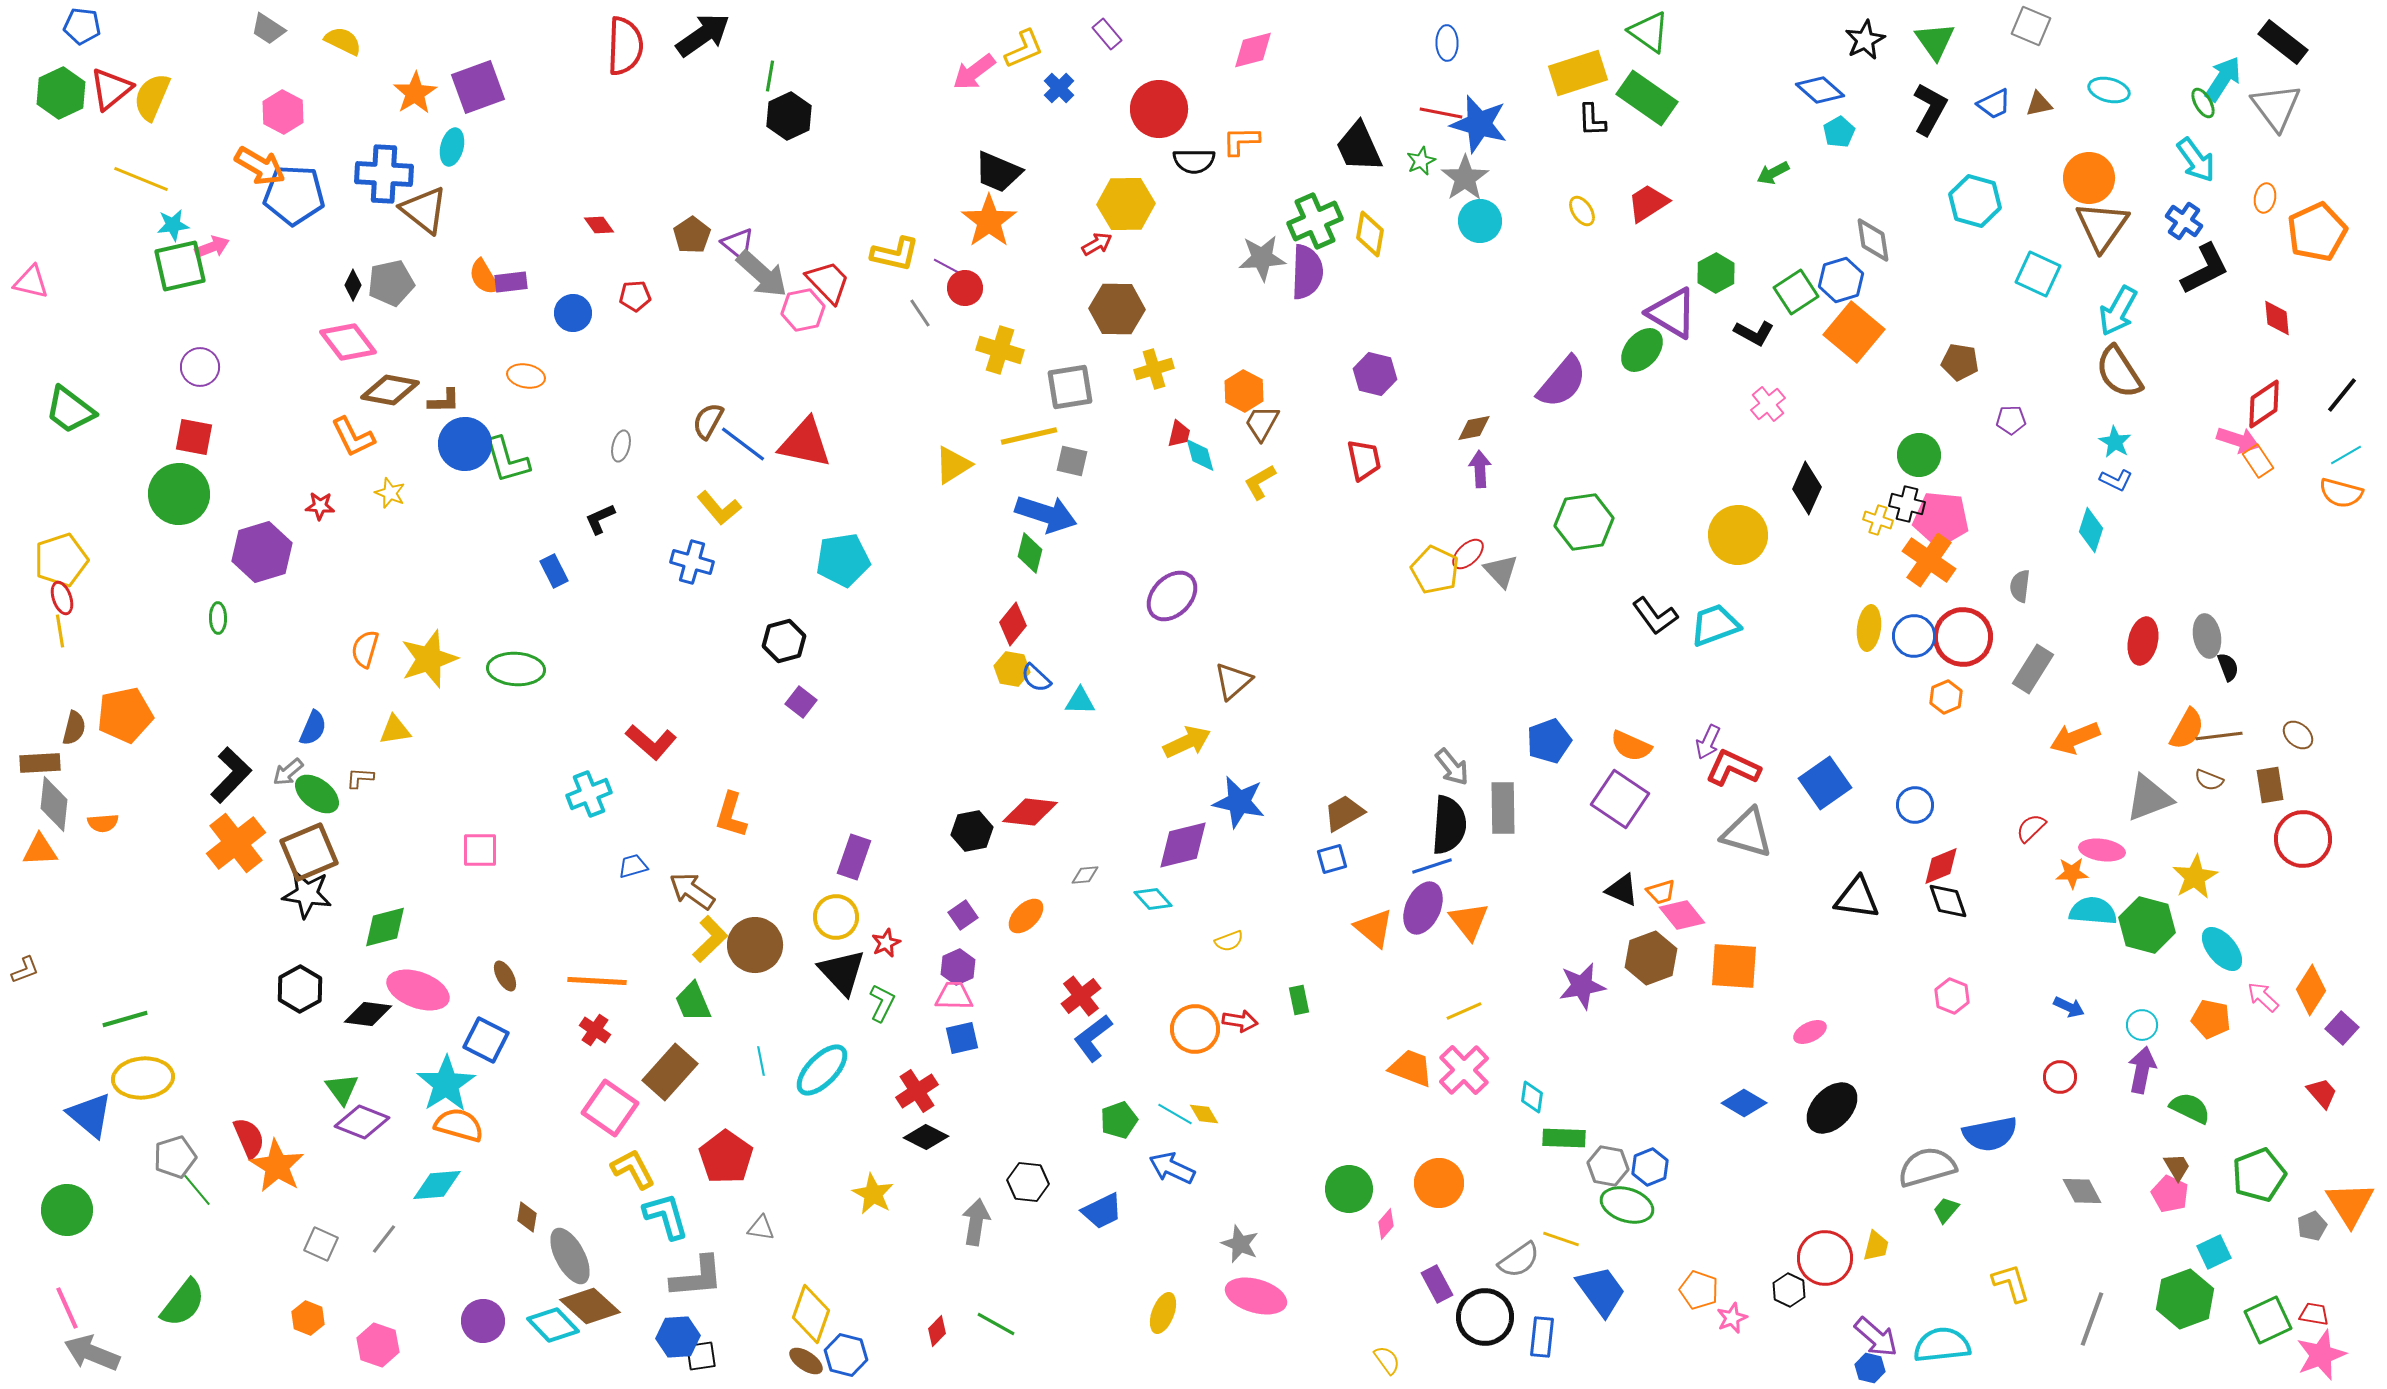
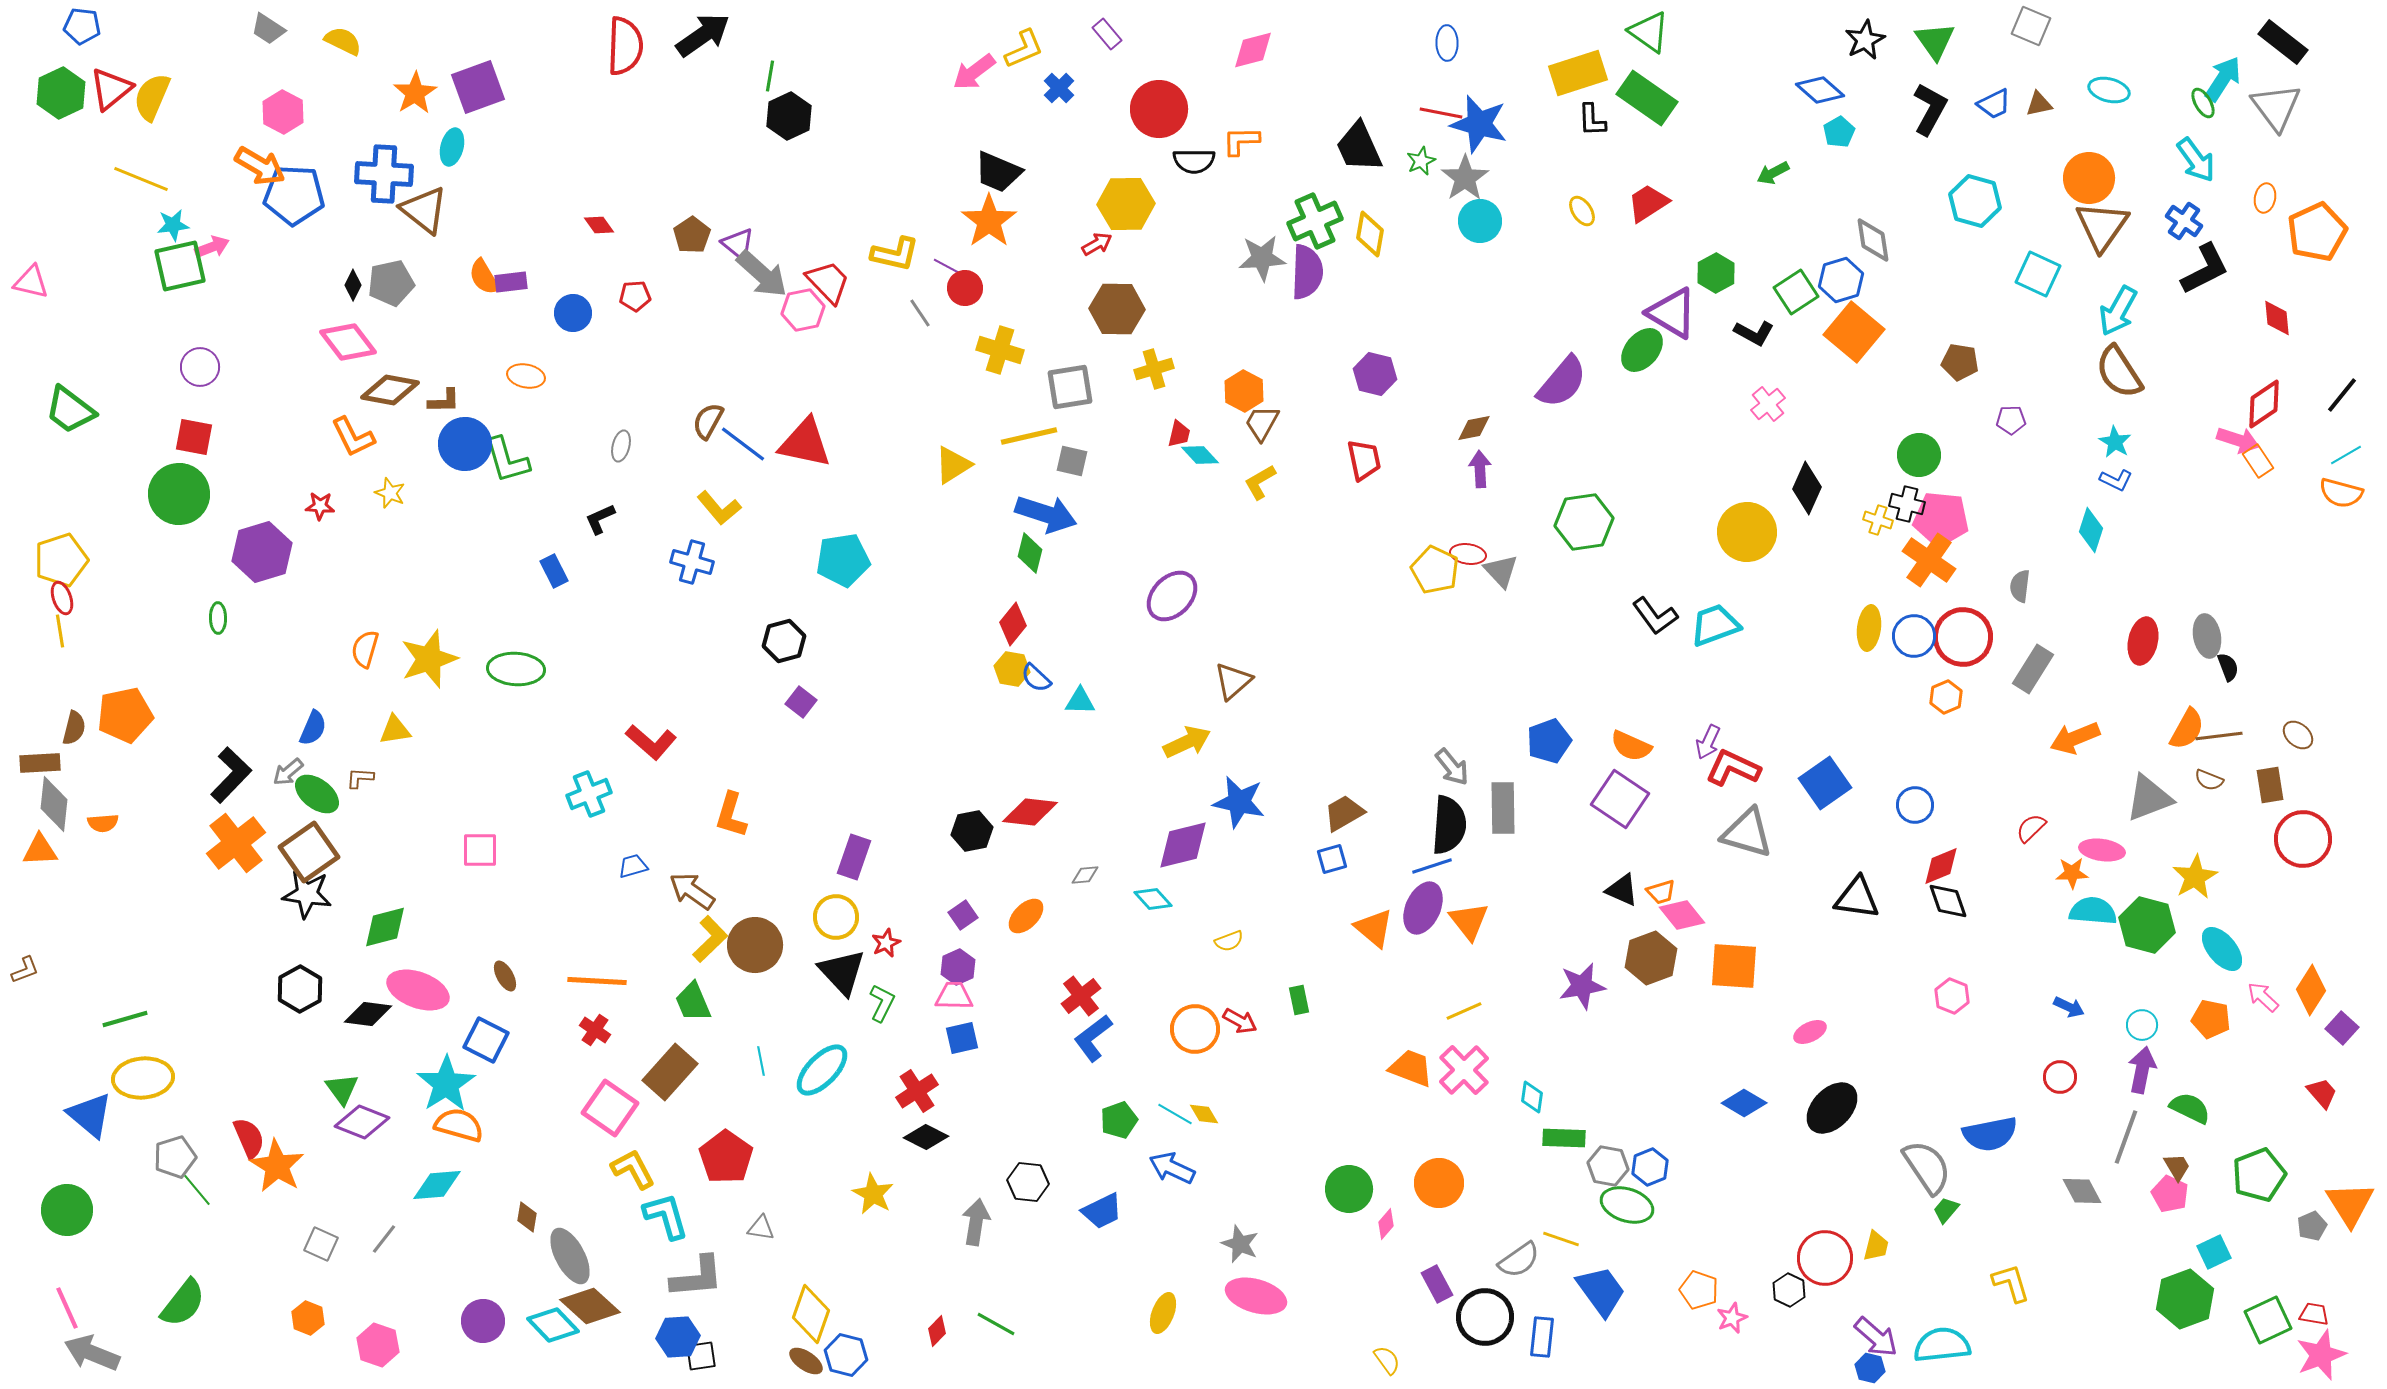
cyan diamond at (1200, 455): rotated 27 degrees counterclockwise
yellow circle at (1738, 535): moved 9 px right, 3 px up
red ellipse at (1468, 554): rotated 52 degrees clockwise
brown square at (309, 852): rotated 12 degrees counterclockwise
red arrow at (1240, 1021): rotated 20 degrees clockwise
gray semicircle at (1927, 1167): rotated 72 degrees clockwise
gray line at (2092, 1319): moved 34 px right, 182 px up
